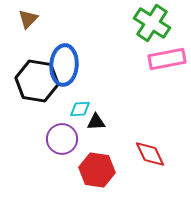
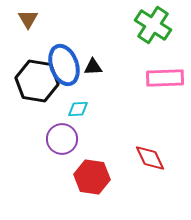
brown triangle: rotated 15 degrees counterclockwise
green cross: moved 1 px right, 2 px down
pink rectangle: moved 2 px left, 19 px down; rotated 9 degrees clockwise
blue ellipse: rotated 24 degrees counterclockwise
cyan diamond: moved 2 px left
black triangle: moved 3 px left, 55 px up
red diamond: moved 4 px down
red hexagon: moved 5 px left, 7 px down
